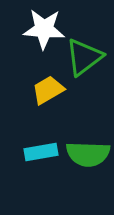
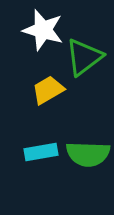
white star: moved 1 px left, 1 px down; rotated 12 degrees clockwise
